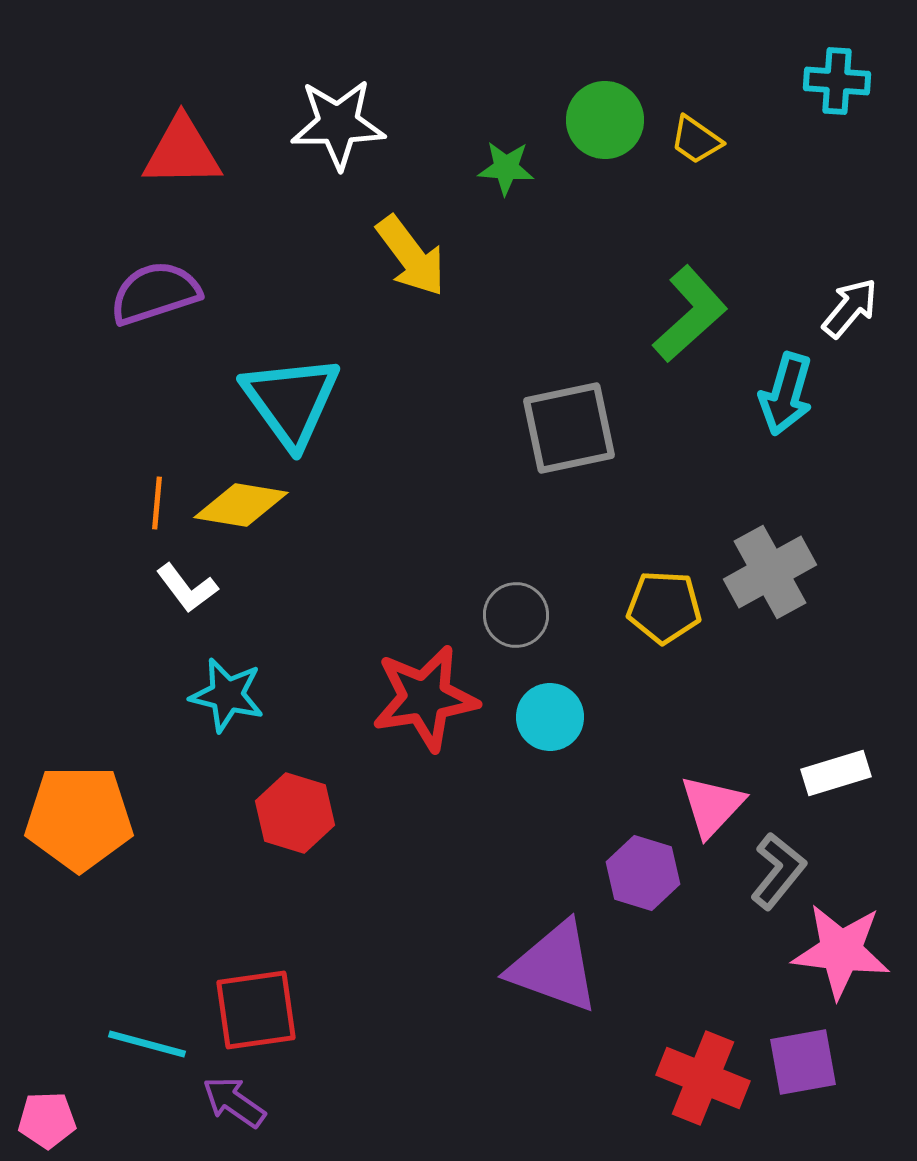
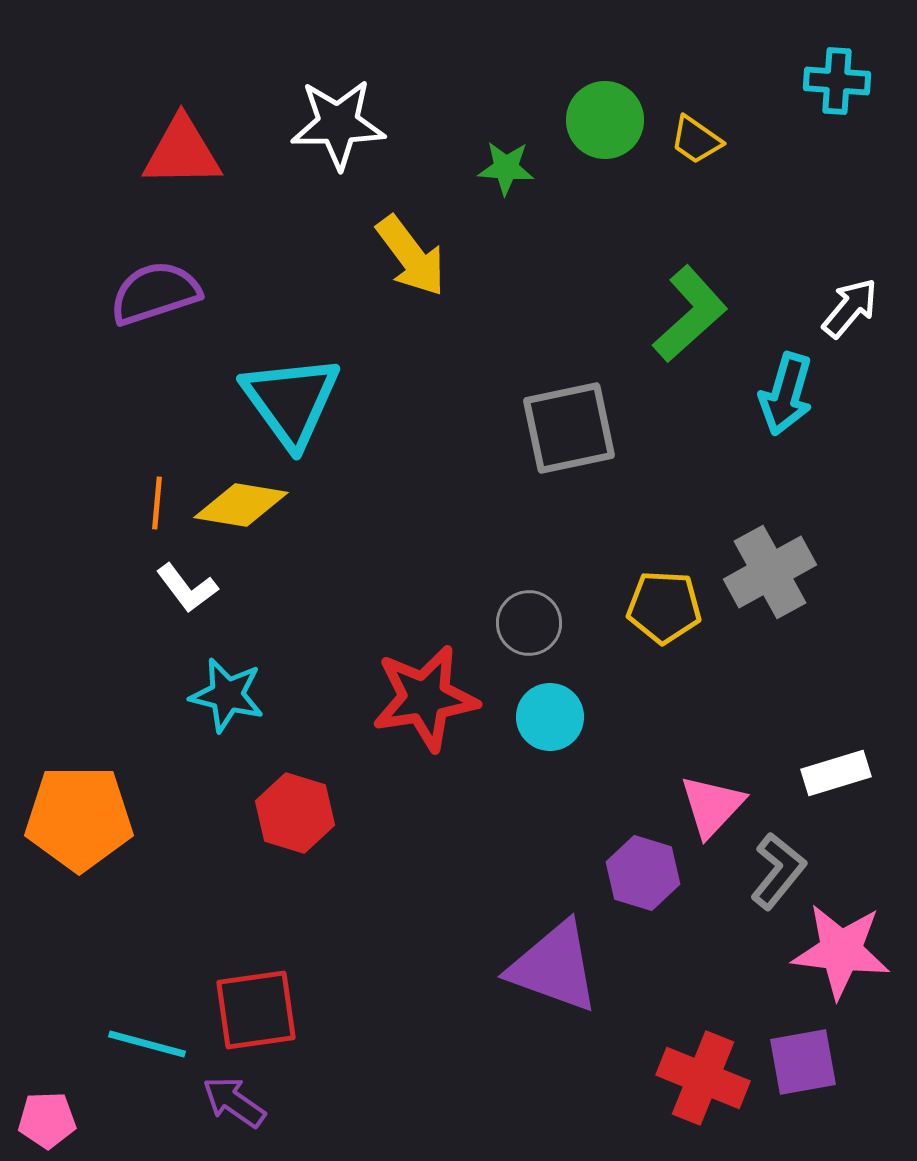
gray circle: moved 13 px right, 8 px down
